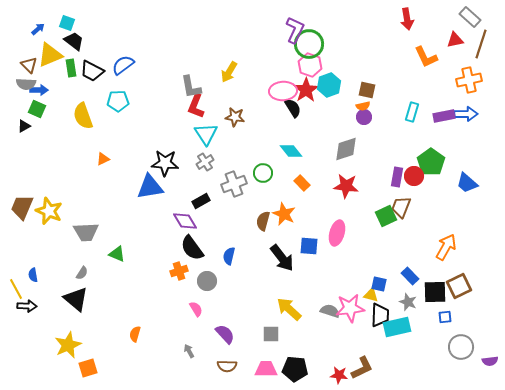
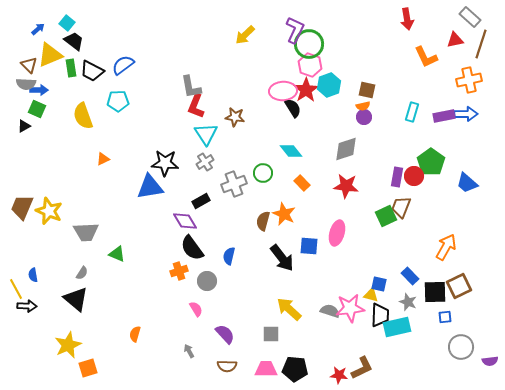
cyan square at (67, 23): rotated 21 degrees clockwise
yellow arrow at (229, 72): moved 16 px right, 37 px up; rotated 15 degrees clockwise
